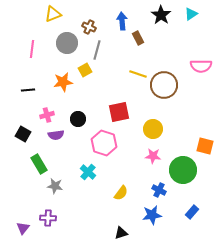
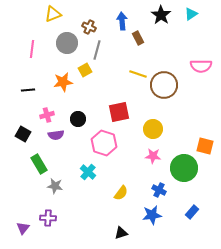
green circle: moved 1 px right, 2 px up
